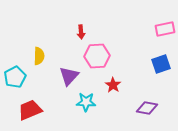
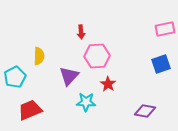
red star: moved 5 px left, 1 px up
purple diamond: moved 2 px left, 3 px down
